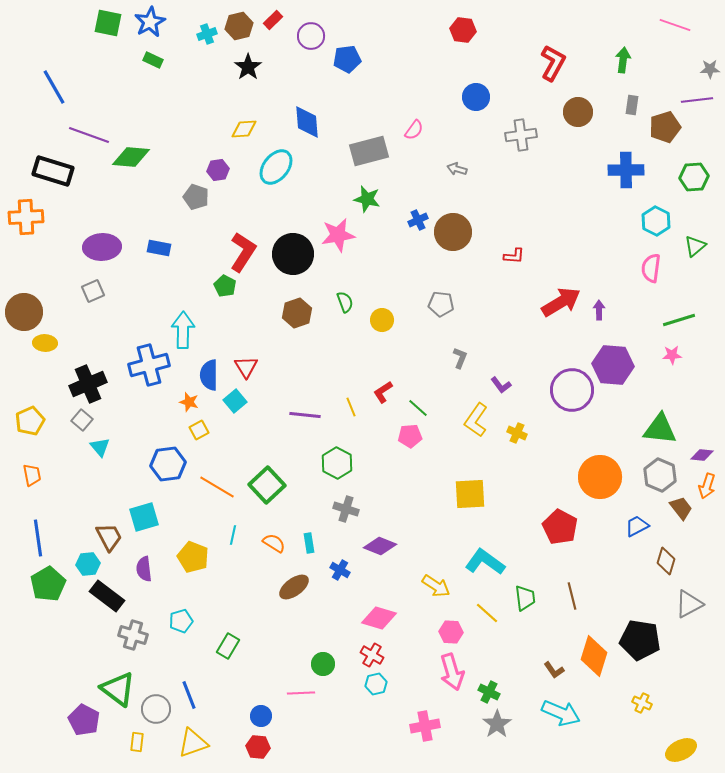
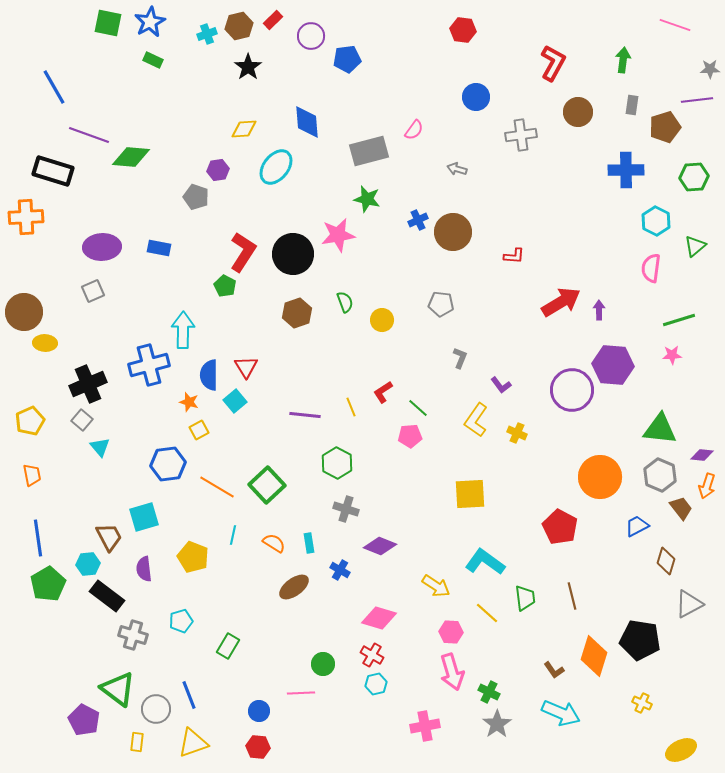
blue circle at (261, 716): moved 2 px left, 5 px up
